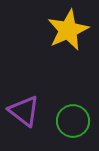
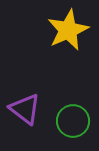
purple triangle: moved 1 px right, 2 px up
